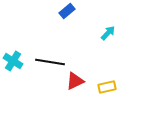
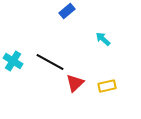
cyan arrow: moved 5 px left, 6 px down; rotated 91 degrees counterclockwise
black line: rotated 20 degrees clockwise
red triangle: moved 2 px down; rotated 18 degrees counterclockwise
yellow rectangle: moved 1 px up
